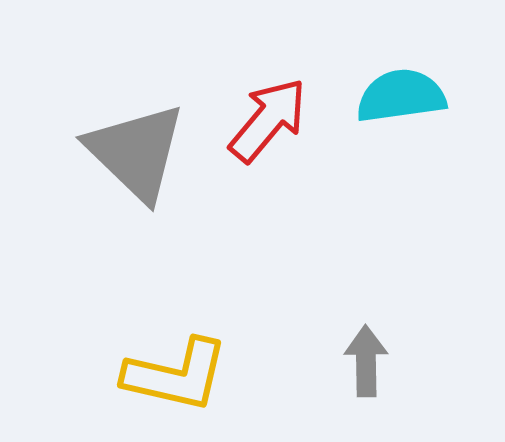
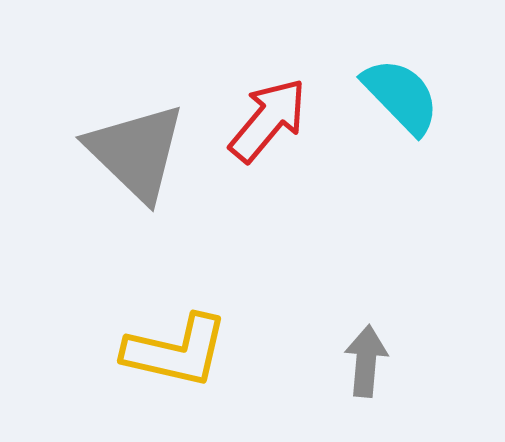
cyan semicircle: rotated 54 degrees clockwise
gray arrow: rotated 6 degrees clockwise
yellow L-shape: moved 24 px up
